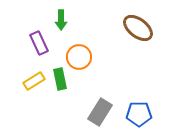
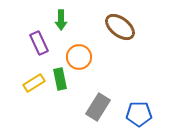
brown ellipse: moved 18 px left, 1 px up
yellow rectangle: moved 2 px down
gray rectangle: moved 2 px left, 5 px up
